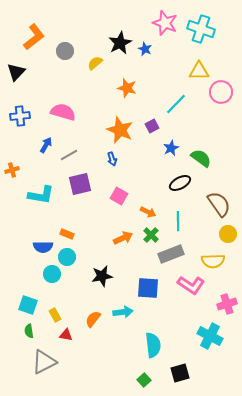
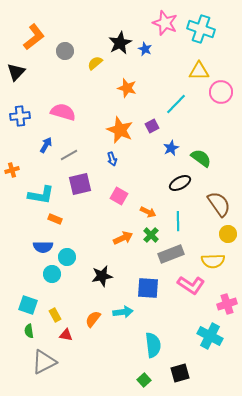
orange rectangle at (67, 234): moved 12 px left, 15 px up
